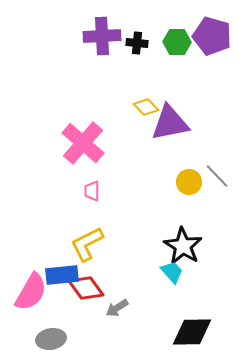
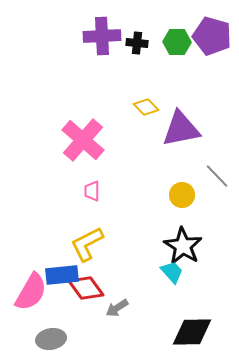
purple triangle: moved 11 px right, 6 px down
pink cross: moved 3 px up
yellow circle: moved 7 px left, 13 px down
